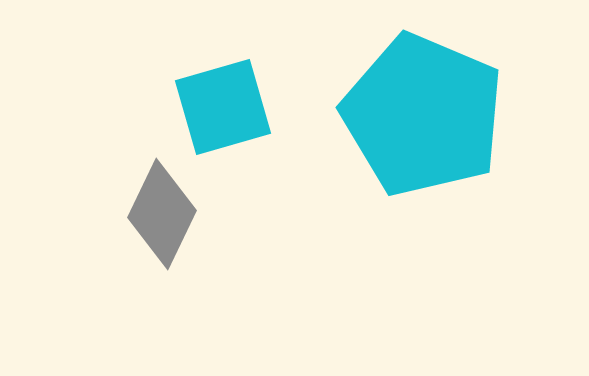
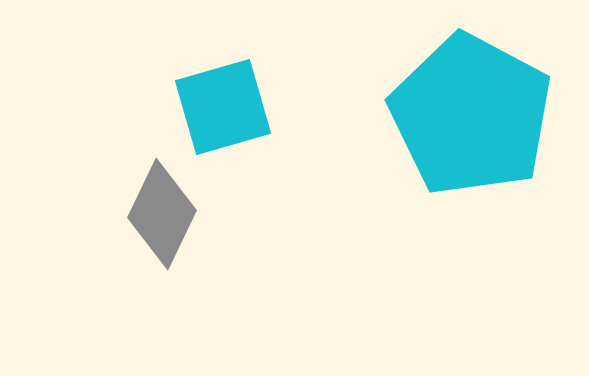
cyan pentagon: moved 48 px right; rotated 5 degrees clockwise
